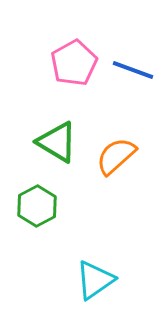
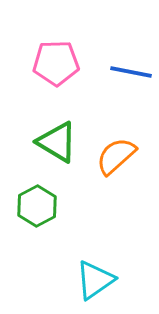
pink pentagon: moved 18 px left; rotated 27 degrees clockwise
blue line: moved 2 px left, 2 px down; rotated 9 degrees counterclockwise
